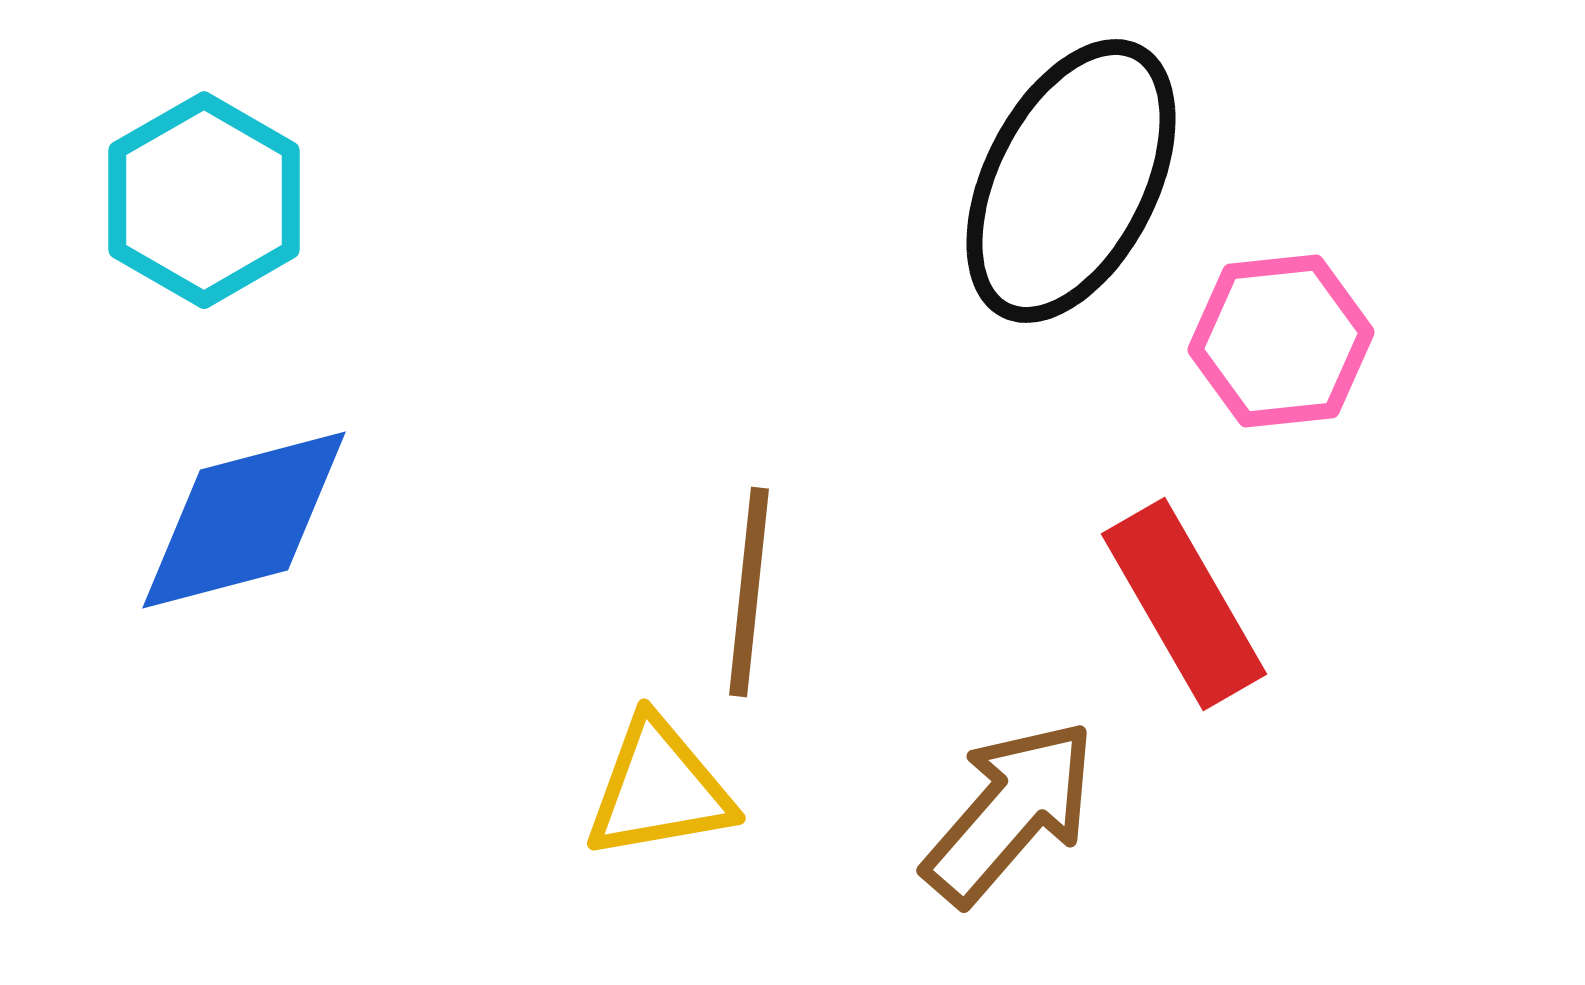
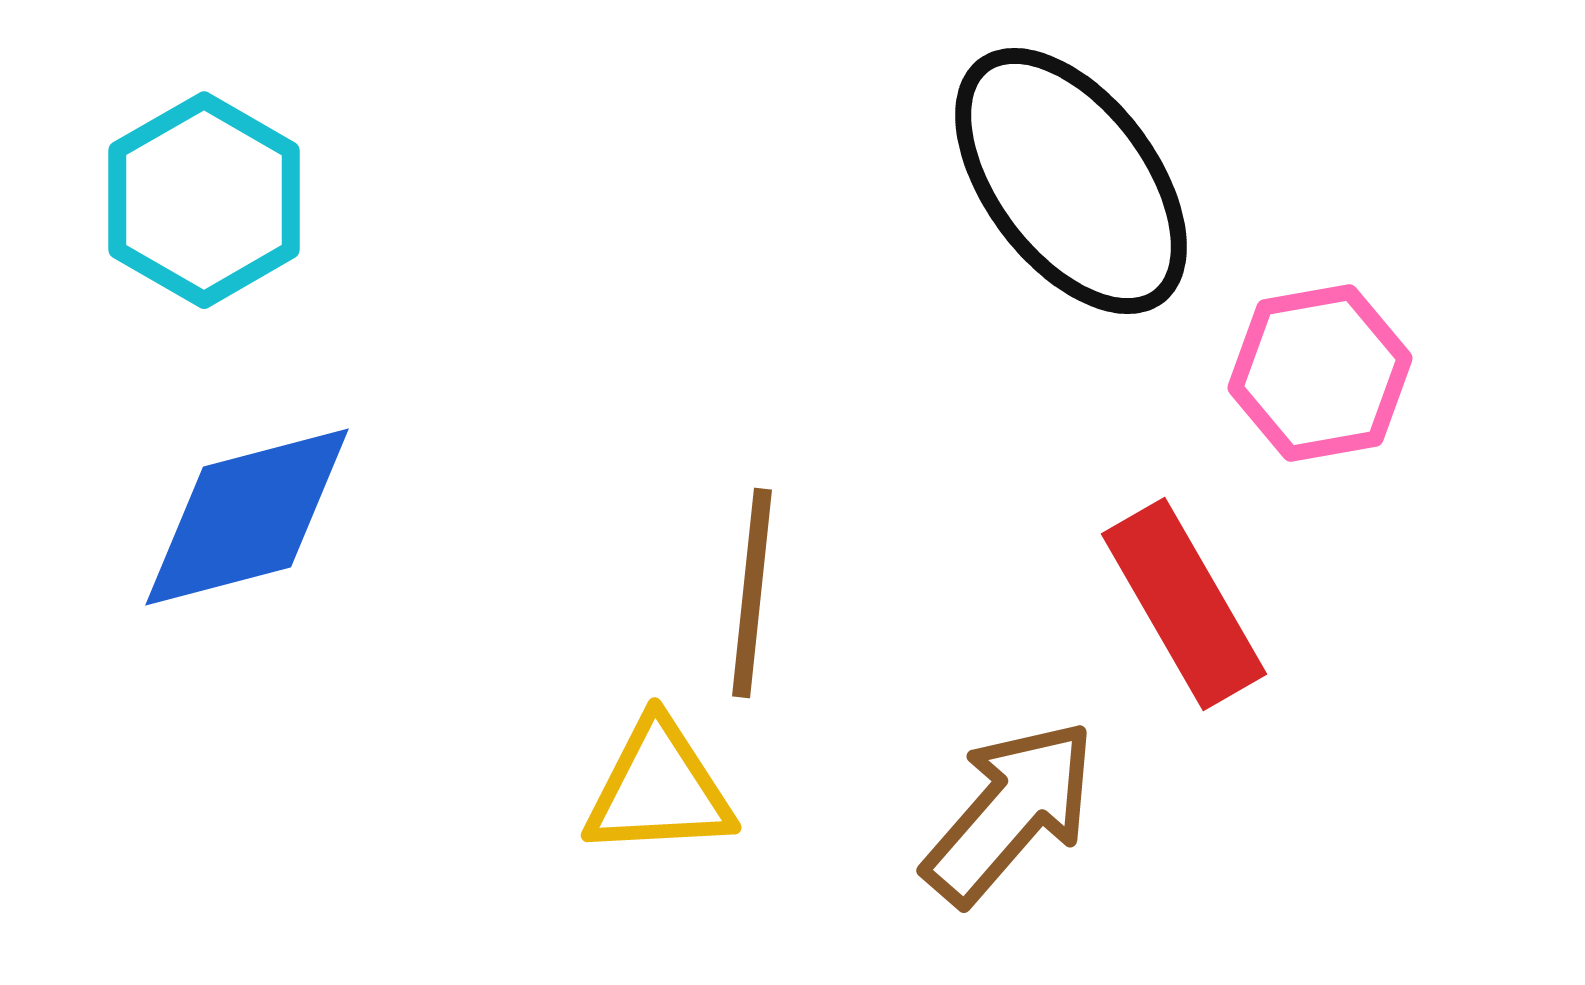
black ellipse: rotated 64 degrees counterclockwise
pink hexagon: moved 39 px right, 32 px down; rotated 4 degrees counterclockwise
blue diamond: moved 3 px right, 3 px up
brown line: moved 3 px right, 1 px down
yellow triangle: rotated 7 degrees clockwise
